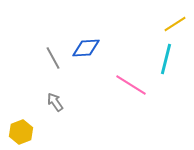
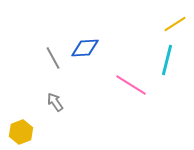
blue diamond: moved 1 px left
cyan line: moved 1 px right, 1 px down
